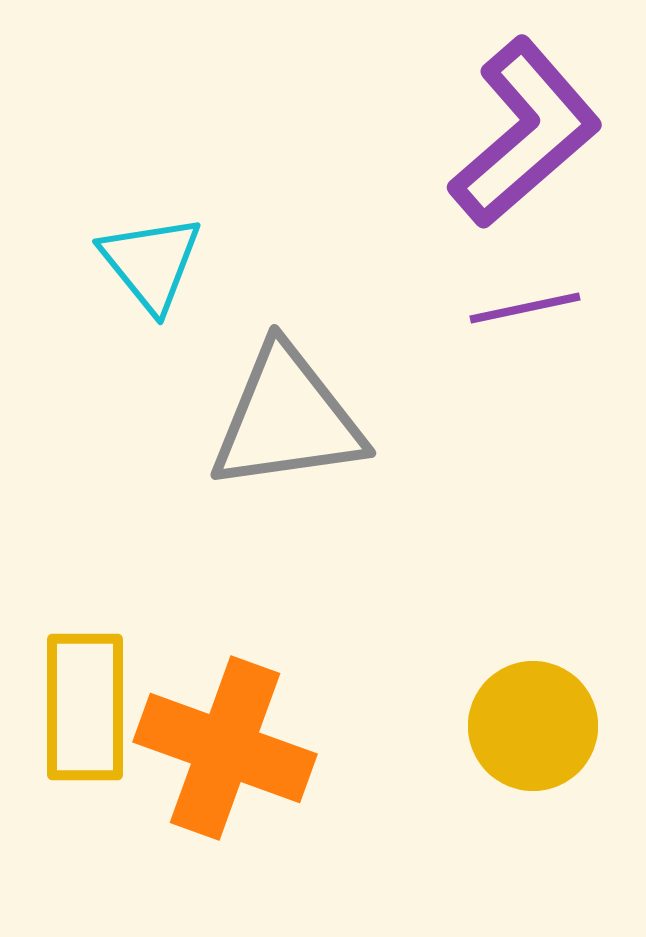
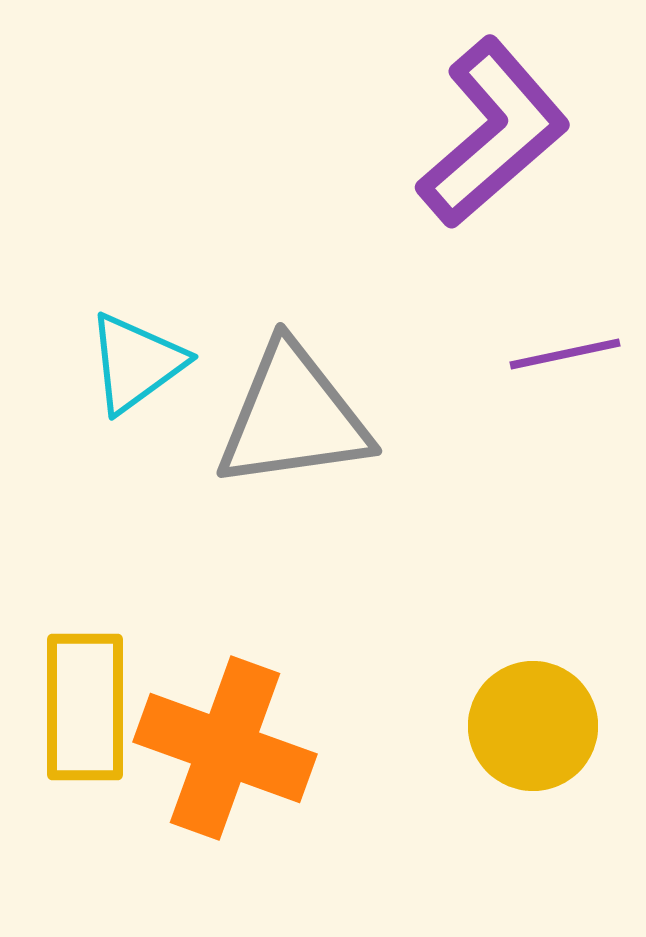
purple L-shape: moved 32 px left
cyan triangle: moved 15 px left, 100 px down; rotated 33 degrees clockwise
purple line: moved 40 px right, 46 px down
gray triangle: moved 6 px right, 2 px up
